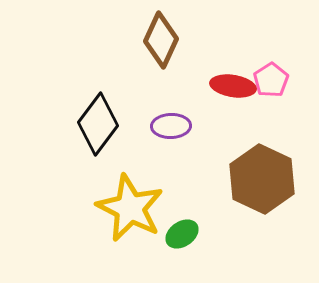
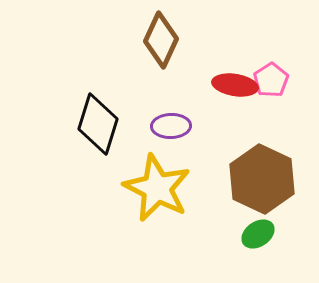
red ellipse: moved 2 px right, 1 px up
black diamond: rotated 20 degrees counterclockwise
yellow star: moved 27 px right, 20 px up
green ellipse: moved 76 px right
